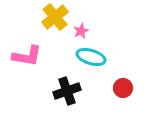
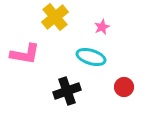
pink star: moved 21 px right, 4 px up
pink L-shape: moved 2 px left, 2 px up
red circle: moved 1 px right, 1 px up
